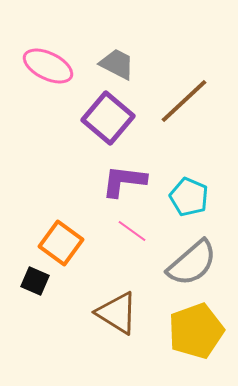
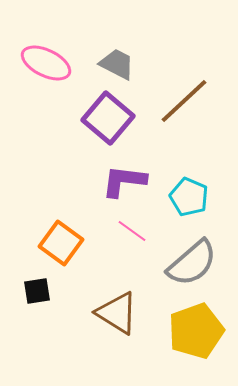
pink ellipse: moved 2 px left, 3 px up
black square: moved 2 px right, 10 px down; rotated 32 degrees counterclockwise
